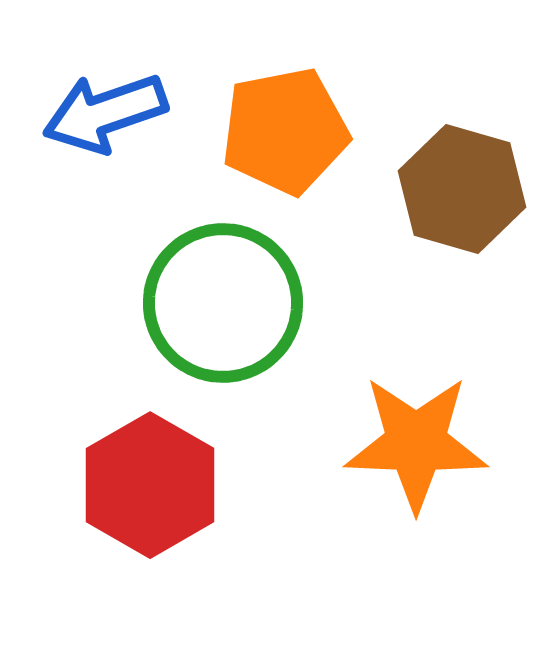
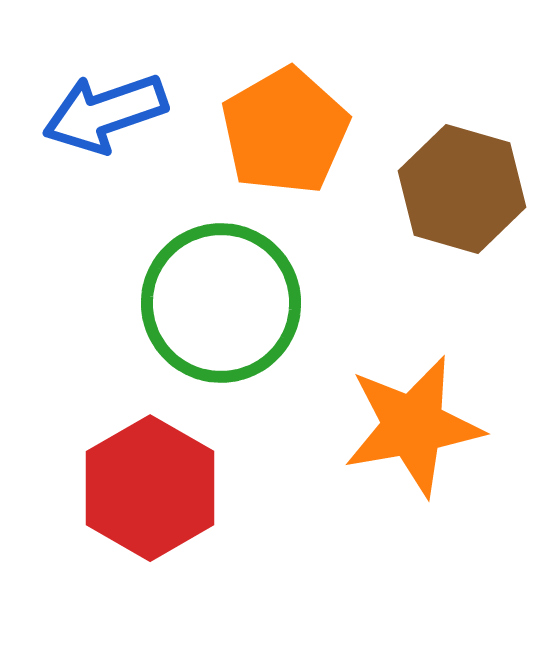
orange pentagon: rotated 19 degrees counterclockwise
green circle: moved 2 px left
orange star: moved 3 px left, 17 px up; rotated 12 degrees counterclockwise
red hexagon: moved 3 px down
